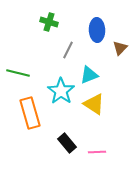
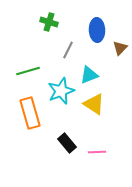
green line: moved 10 px right, 2 px up; rotated 30 degrees counterclockwise
cyan star: rotated 16 degrees clockwise
